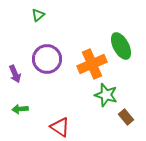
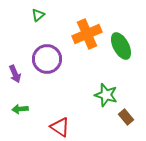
orange cross: moved 5 px left, 30 px up
